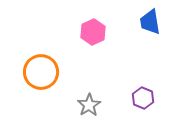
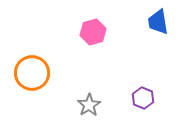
blue trapezoid: moved 8 px right
pink hexagon: rotated 10 degrees clockwise
orange circle: moved 9 px left, 1 px down
